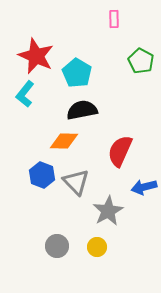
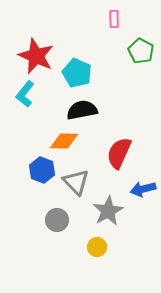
green pentagon: moved 10 px up
cyan pentagon: rotated 8 degrees counterclockwise
red semicircle: moved 1 px left, 2 px down
blue hexagon: moved 5 px up
blue arrow: moved 1 px left, 2 px down
gray circle: moved 26 px up
